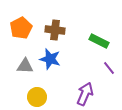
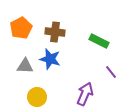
brown cross: moved 2 px down
purple line: moved 2 px right, 4 px down
